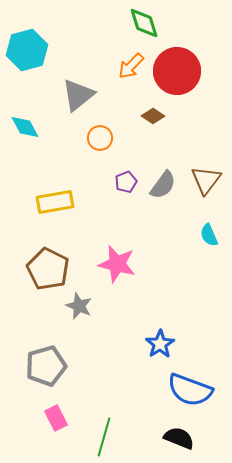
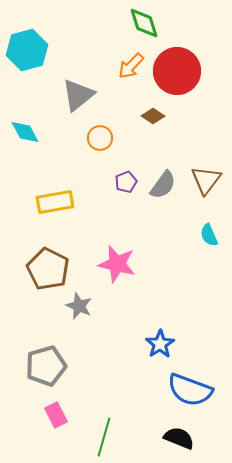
cyan diamond: moved 5 px down
pink rectangle: moved 3 px up
